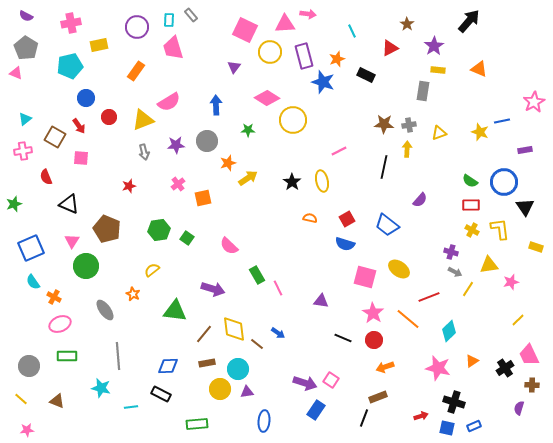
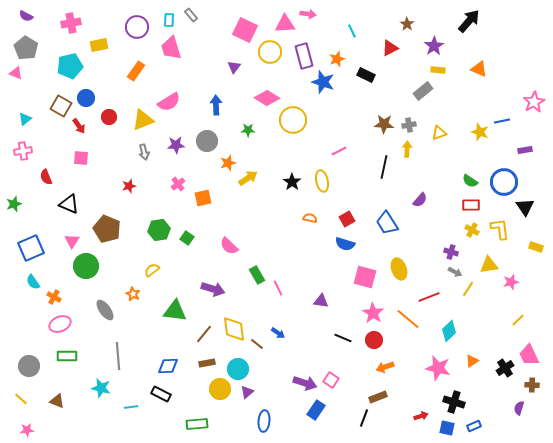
pink trapezoid at (173, 48): moved 2 px left
gray rectangle at (423, 91): rotated 42 degrees clockwise
brown square at (55, 137): moved 6 px right, 31 px up
blue trapezoid at (387, 225): moved 2 px up; rotated 20 degrees clockwise
yellow ellipse at (399, 269): rotated 35 degrees clockwise
purple triangle at (247, 392): rotated 32 degrees counterclockwise
